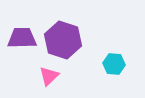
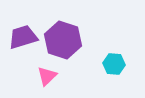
purple trapezoid: moved 1 px right, 1 px up; rotated 16 degrees counterclockwise
pink triangle: moved 2 px left
